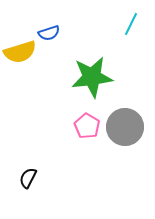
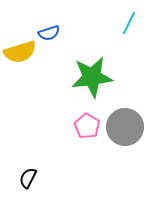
cyan line: moved 2 px left, 1 px up
